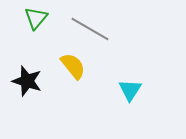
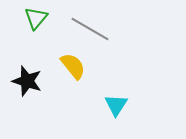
cyan triangle: moved 14 px left, 15 px down
